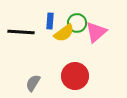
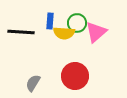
yellow semicircle: rotated 40 degrees clockwise
